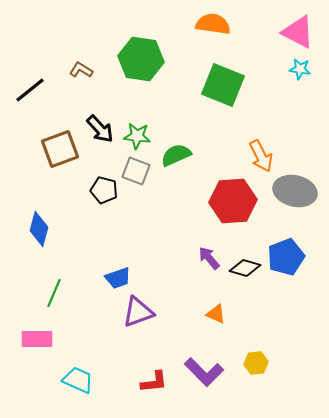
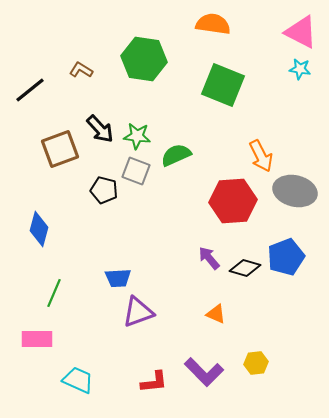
pink triangle: moved 3 px right
green hexagon: moved 3 px right
blue trapezoid: rotated 16 degrees clockwise
